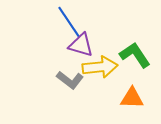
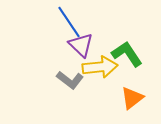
purple triangle: rotated 28 degrees clockwise
green L-shape: moved 8 px left, 1 px up
orange triangle: rotated 40 degrees counterclockwise
